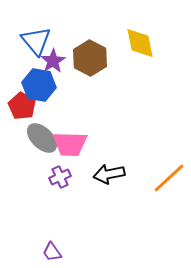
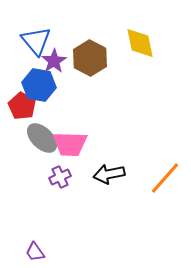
purple star: moved 1 px right
orange line: moved 4 px left; rotated 6 degrees counterclockwise
purple trapezoid: moved 17 px left
